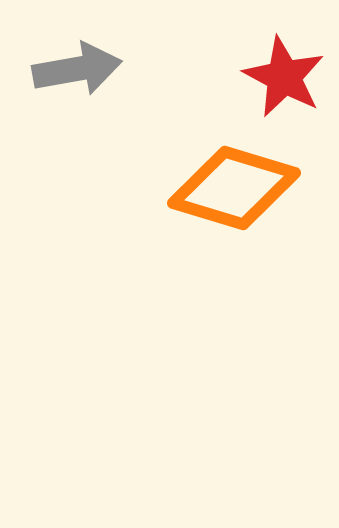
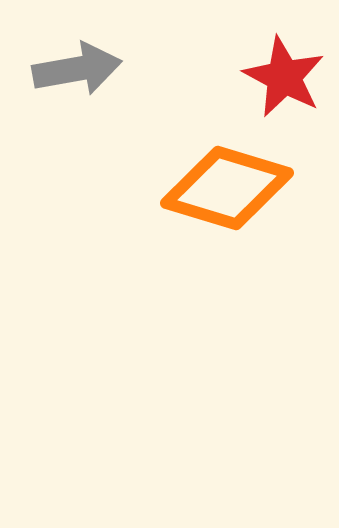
orange diamond: moved 7 px left
